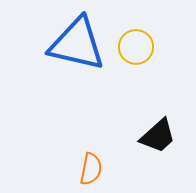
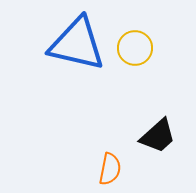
yellow circle: moved 1 px left, 1 px down
orange semicircle: moved 19 px right
